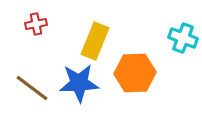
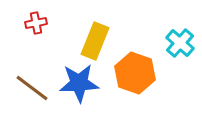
red cross: moved 1 px up
cyan cross: moved 3 px left, 5 px down; rotated 20 degrees clockwise
orange hexagon: rotated 21 degrees clockwise
